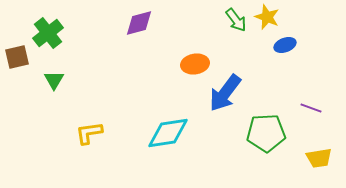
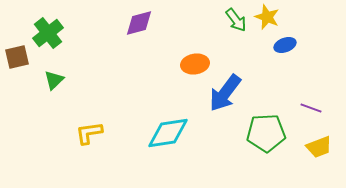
green triangle: rotated 15 degrees clockwise
yellow trapezoid: moved 11 px up; rotated 12 degrees counterclockwise
